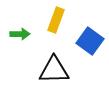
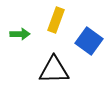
blue square: moved 1 px left
